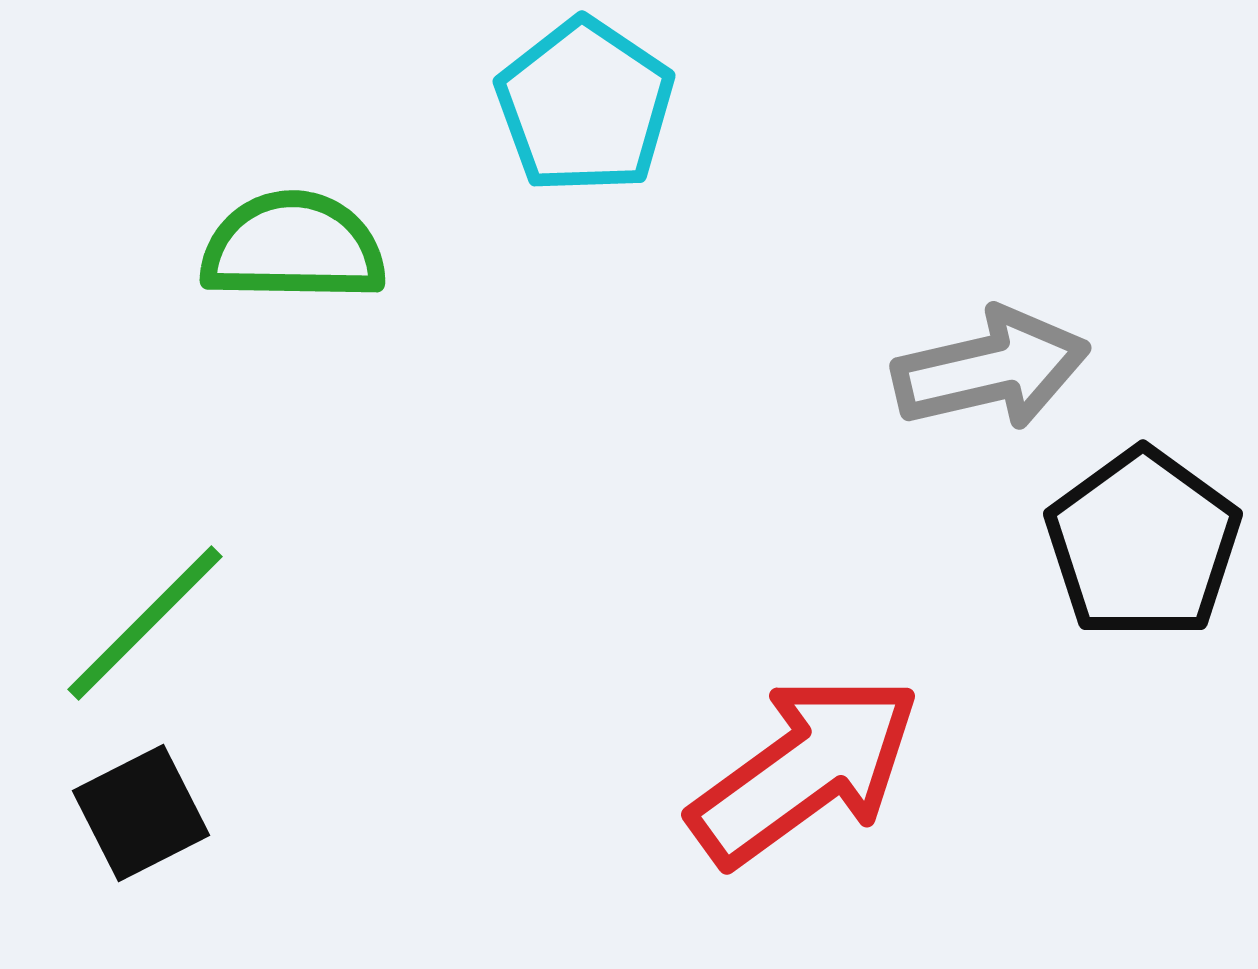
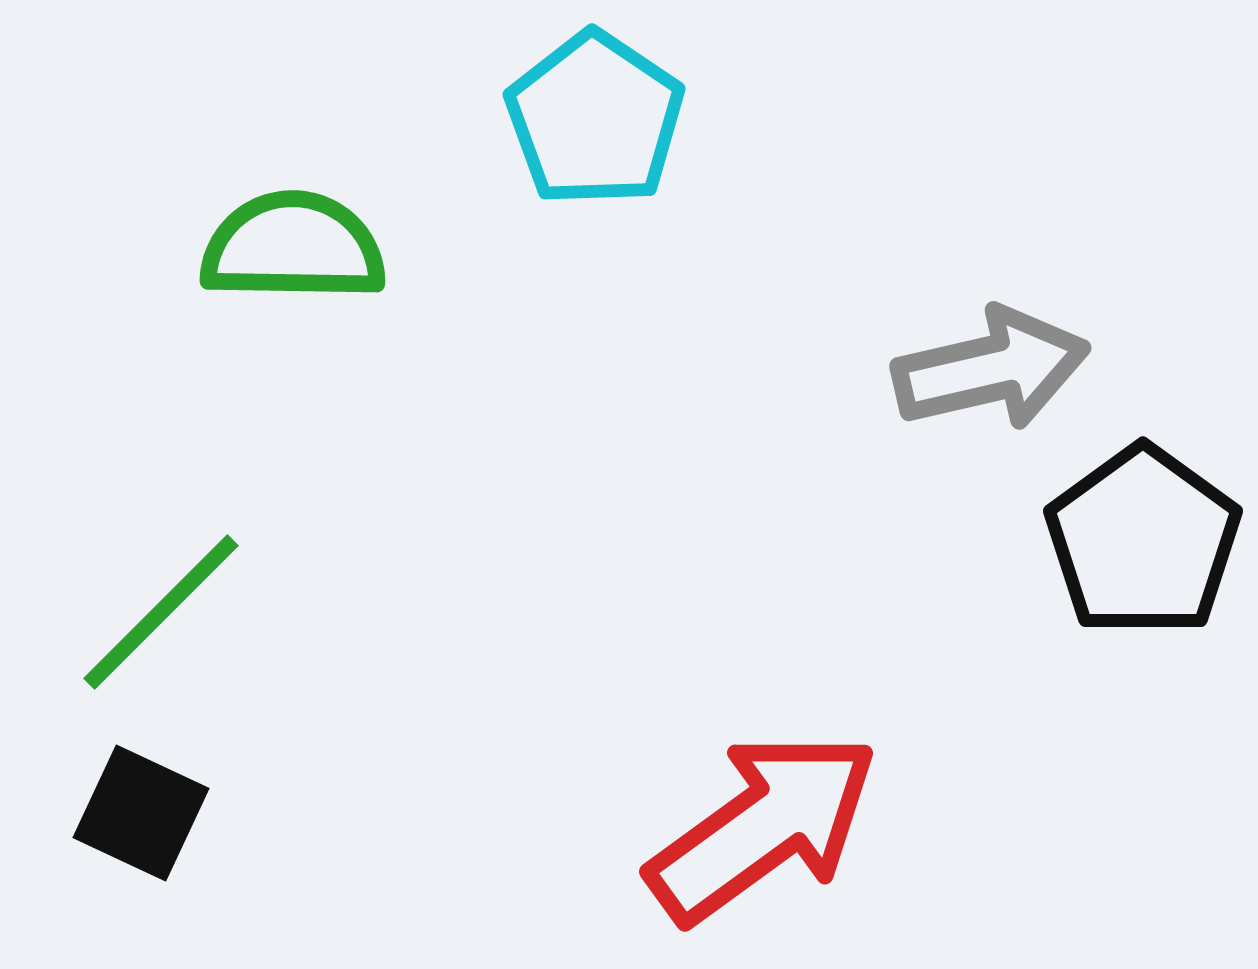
cyan pentagon: moved 10 px right, 13 px down
black pentagon: moved 3 px up
green line: moved 16 px right, 11 px up
red arrow: moved 42 px left, 57 px down
black square: rotated 38 degrees counterclockwise
